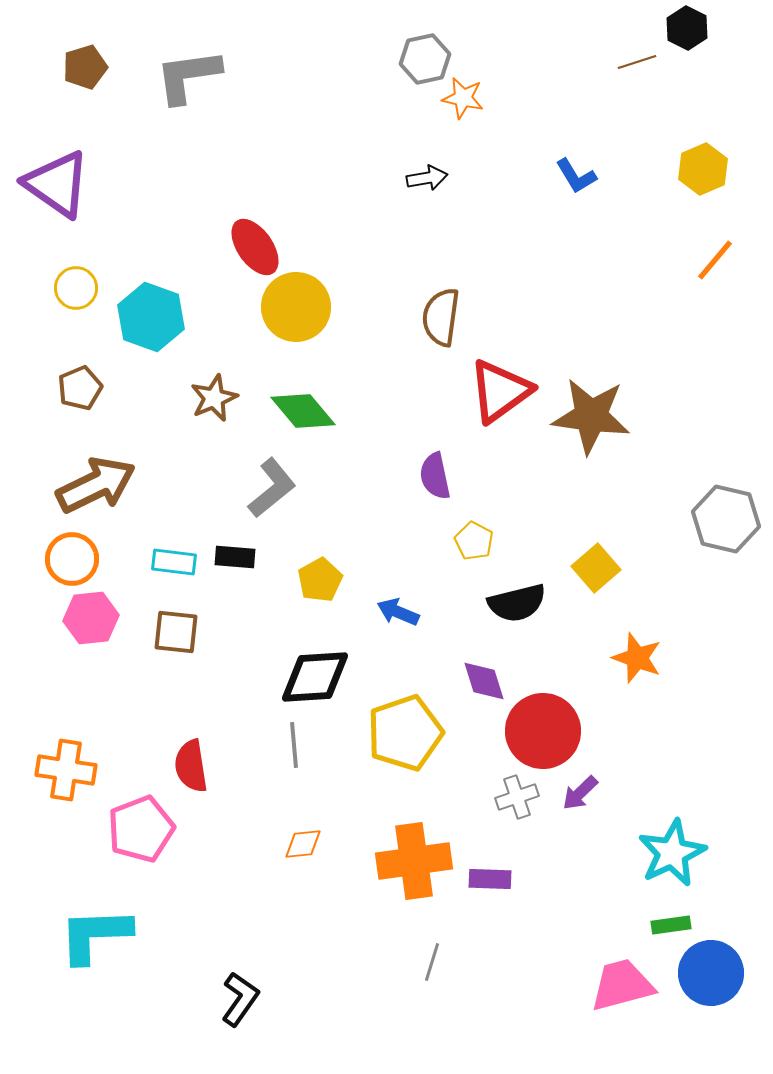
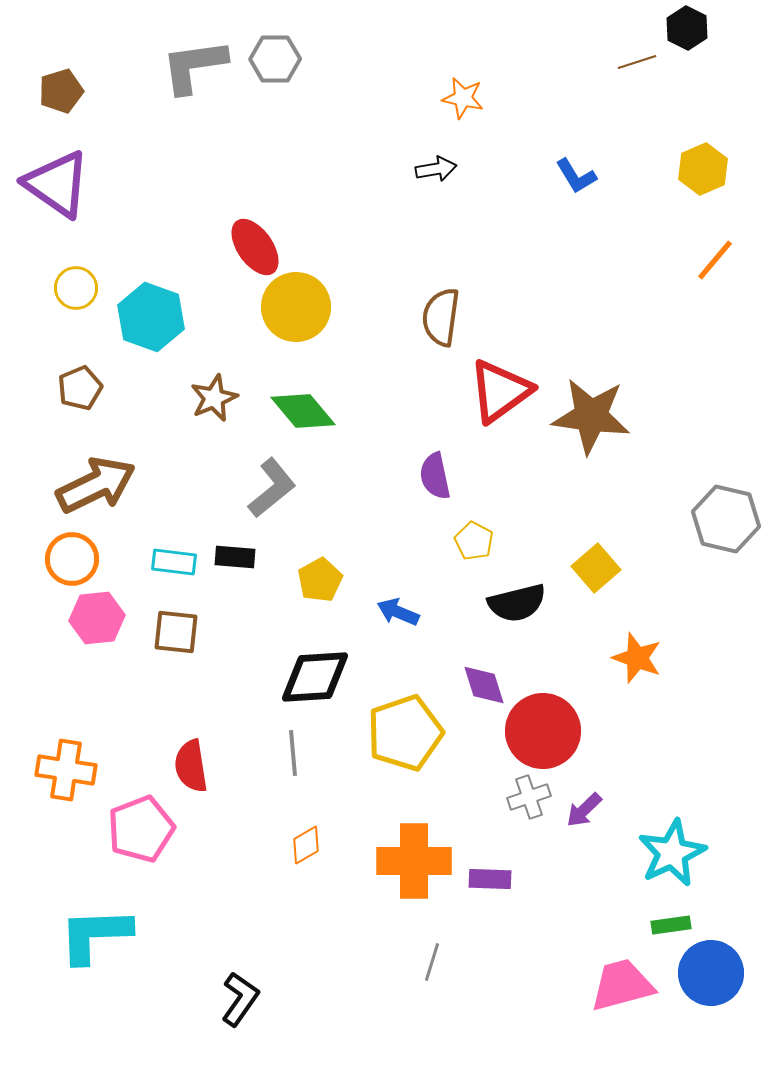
gray hexagon at (425, 59): moved 150 px left; rotated 12 degrees clockwise
brown pentagon at (85, 67): moved 24 px left, 24 px down
gray L-shape at (188, 76): moved 6 px right, 10 px up
black arrow at (427, 178): moved 9 px right, 9 px up
pink hexagon at (91, 618): moved 6 px right
purple diamond at (484, 681): moved 4 px down
gray line at (294, 745): moved 1 px left, 8 px down
purple arrow at (580, 793): moved 4 px right, 17 px down
gray cross at (517, 797): moved 12 px right
orange diamond at (303, 844): moved 3 px right, 1 px down; rotated 24 degrees counterclockwise
orange cross at (414, 861): rotated 8 degrees clockwise
